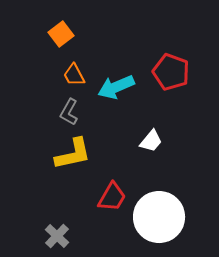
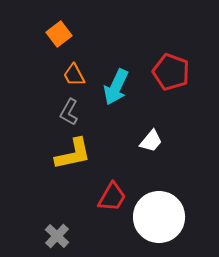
orange square: moved 2 px left
cyan arrow: rotated 42 degrees counterclockwise
